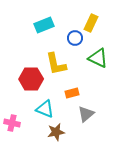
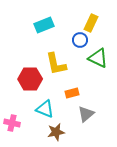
blue circle: moved 5 px right, 2 px down
red hexagon: moved 1 px left
